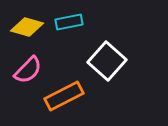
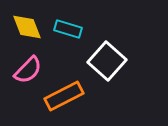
cyan rectangle: moved 1 px left, 7 px down; rotated 28 degrees clockwise
yellow diamond: rotated 52 degrees clockwise
